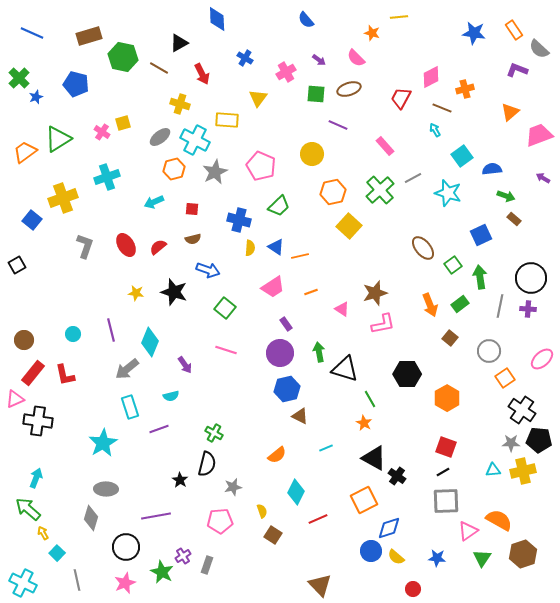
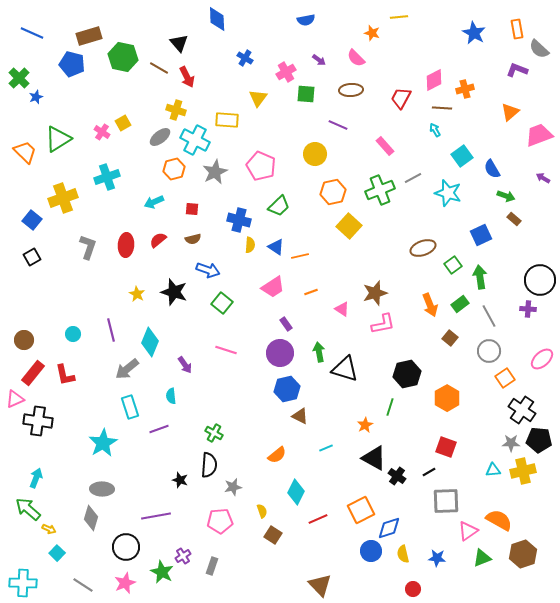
blue semicircle at (306, 20): rotated 60 degrees counterclockwise
orange rectangle at (514, 30): moved 3 px right, 1 px up; rotated 24 degrees clockwise
blue star at (474, 33): rotated 20 degrees clockwise
black triangle at (179, 43): rotated 42 degrees counterclockwise
red arrow at (202, 74): moved 15 px left, 3 px down
pink diamond at (431, 77): moved 3 px right, 3 px down
blue pentagon at (76, 84): moved 4 px left, 20 px up
brown ellipse at (349, 89): moved 2 px right, 1 px down; rotated 15 degrees clockwise
green square at (316, 94): moved 10 px left
yellow cross at (180, 104): moved 4 px left, 6 px down
brown line at (442, 108): rotated 18 degrees counterclockwise
yellow square at (123, 123): rotated 14 degrees counterclockwise
orange trapezoid at (25, 152): rotated 80 degrees clockwise
yellow circle at (312, 154): moved 3 px right
blue semicircle at (492, 169): rotated 114 degrees counterclockwise
green cross at (380, 190): rotated 20 degrees clockwise
red ellipse at (126, 245): rotated 35 degrees clockwise
gray L-shape at (85, 246): moved 3 px right, 1 px down
red semicircle at (158, 247): moved 7 px up
yellow semicircle at (250, 248): moved 3 px up
brown ellipse at (423, 248): rotated 70 degrees counterclockwise
black square at (17, 265): moved 15 px right, 8 px up
black circle at (531, 278): moved 9 px right, 2 px down
yellow star at (136, 293): moved 1 px right, 1 px down; rotated 21 degrees clockwise
gray line at (500, 306): moved 11 px left, 10 px down; rotated 40 degrees counterclockwise
green square at (225, 308): moved 3 px left, 5 px up
black hexagon at (407, 374): rotated 12 degrees counterclockwise
cyan semicircle at (171, 396): rotated 98 degrees clockwise
green line at (370, 399): moved 20 px right, 8 px down; rotated 48 degrees clockwise
orange star at (364, 423): moved 1 px right, 2 px down; rotated 14 degrees clockwise
black semicircle at (207, 464): moved 2 px right, 1 px down; rotated 10 degrees counterclockwise
black line at (443, 472): moved 14 px left
black star at (180, 480): rotated 14 degrees counterclockwise
gray ellipse at (106, 489): moved 4 px left
orange square at (364, 500): moved 3 px left, 10 px down
yellow arrow at (43, 533): moved 6 px right, 4 px up; rotated 144 degrees clockwise
yellow semicircle at (396, 557): moved 7 px right, 3 px up; rotated 36 degrees clockwise
green triangle at (482, 558): rotated 36 degrees clockwise
gray rectangle at (207, 565): moved 5 px right, 1 px down
gray line at (77, 580): moved 6 px right, 5 px down; rotated 45 degrees counterclockwise
cyan cross at (23, 583): rotated 24 degrees counterclockwise
